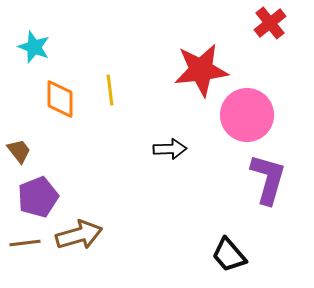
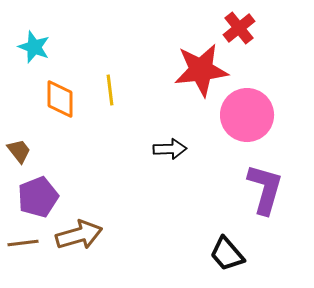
red cross: moved 31 px left, 5 px down
purple L-shape: moved 3 px left, 10 px down
brown line: moved 2 px left
black trapezoid: moved 2 px left, 1 px up
